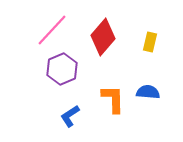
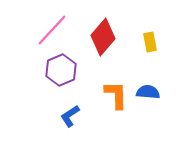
yellow rectangle: rotated 24 degrees counterclockwise
purple hexagon: moved 1 px left, 1 px down
orange L-shape: moved 3 px right, 4 px up
